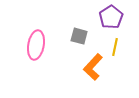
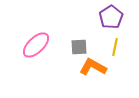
gray square: moved 11 px down; rotated 18 degrees counterclockwise
pink ellipse: rotated 36 degrees clockwise
orange L-shape: rotated 76 degrees clockwise
